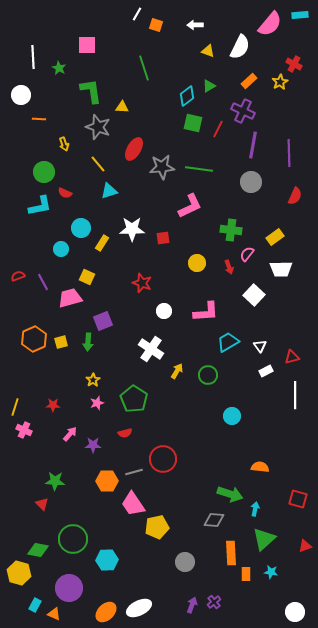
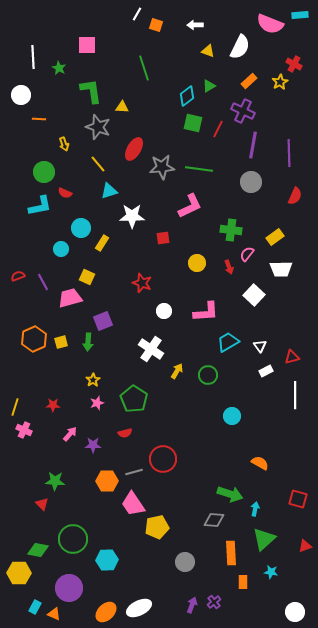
pink semicircle at (270, 24): rotated 72 degrees clockwise
white star at (132, 229): moved 13 px up
orange semicircle at (260, 467): moved 4 px up; rotated 24 degrees clockwise
yellow hexagon at (19, 573): rotated 15 degrees counterclockwise
orange rectangle at (246, 574): moved 3 px left, 8 px down
cyan rectangle at (35, 605): moved 2 px down
